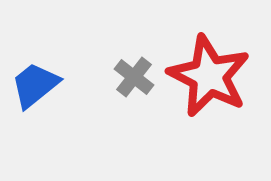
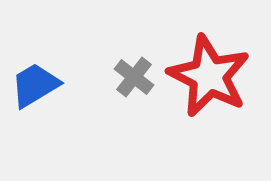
blue trapezoid: rotated 8 degrees clockwise
